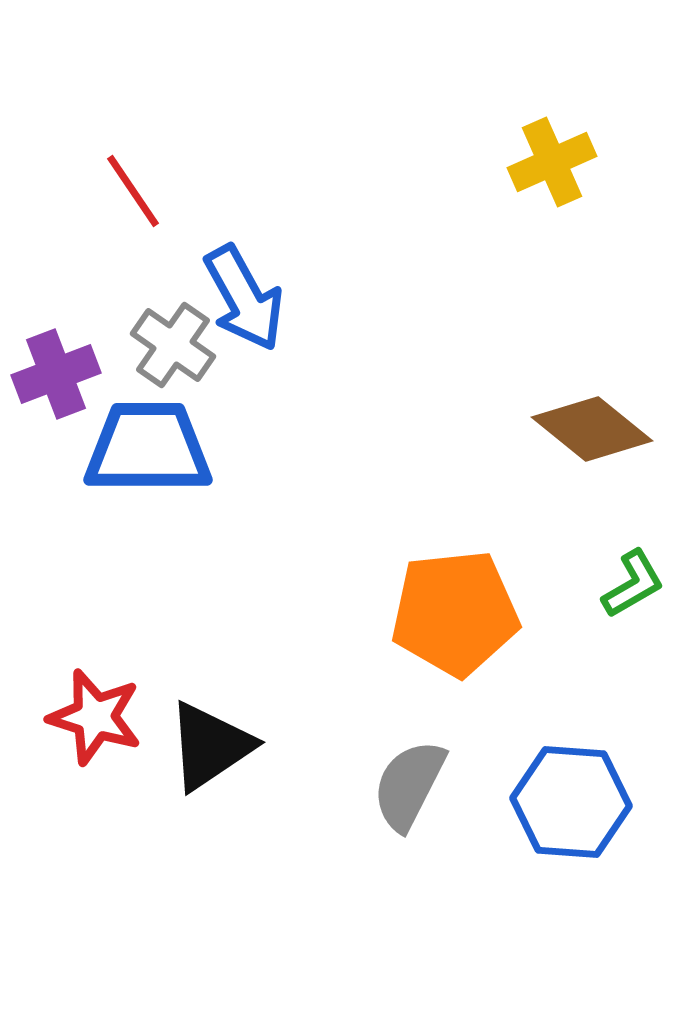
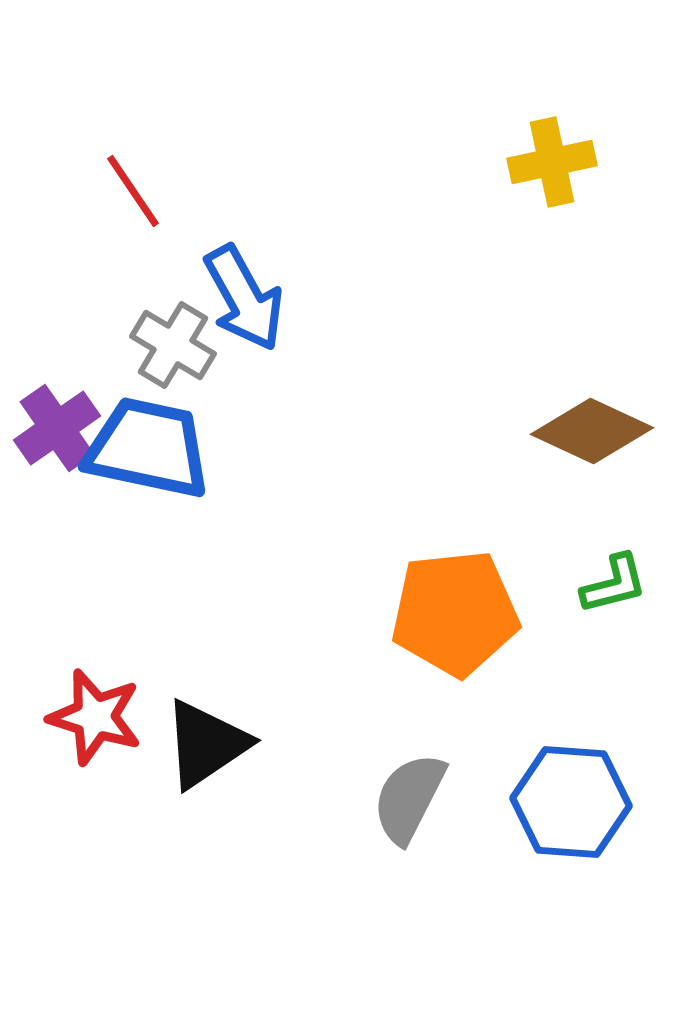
yellow cross: rotated 12 degrees clockwise
gray cross: rotated 4 degrees counterclockwise
purple cross: moved 1 px right, 54 px down; rotated 14 degrees counterclockwise
brown diamond: moved 2 px down; rotated 14 degrees counterclockwise
blue trapezoid: rotated 12 degrees clockwise
green L-shape: moved 19 px left; rotated 16 degrees clockwise
black triangle: moved 4 px left, 2 px up
gray semicircle: moved 13 px down
